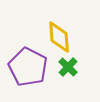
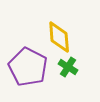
green cross: rotated 12 degrees counterclockwise
